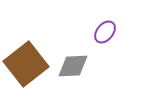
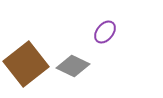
gray diamond: rotated 28 degrees clockwise
